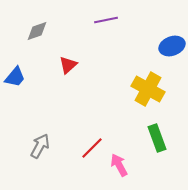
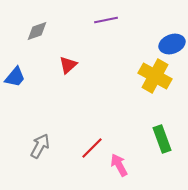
blue ellipse: moved 2 px up
yellow cross: moved 7 px right, 13 px up
green rectangle: moved 5 px right, 1 px down
